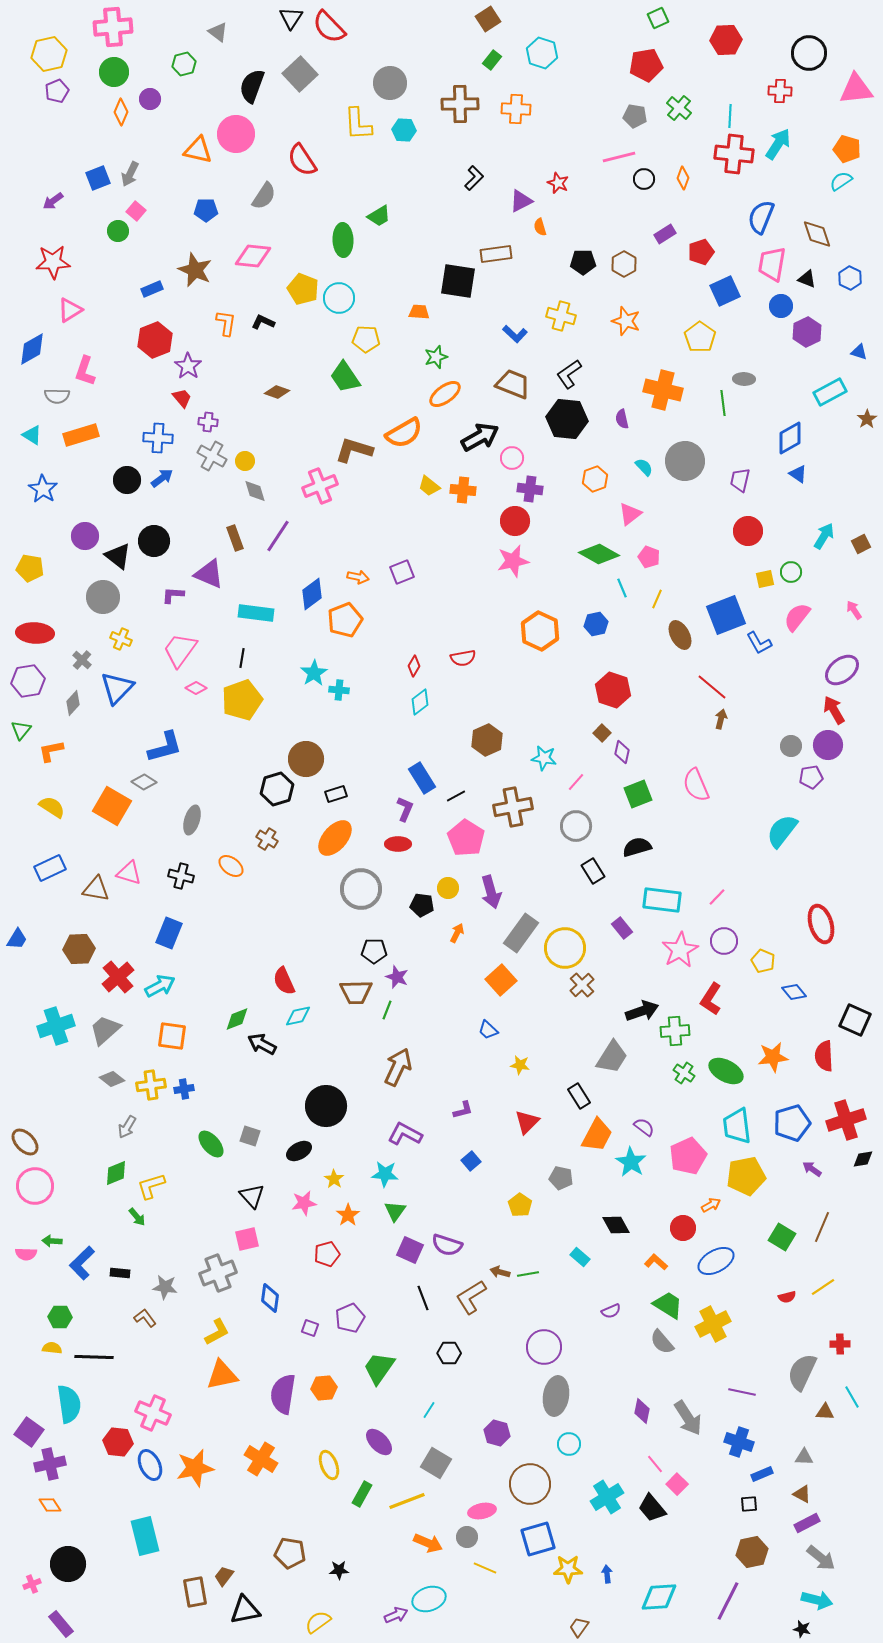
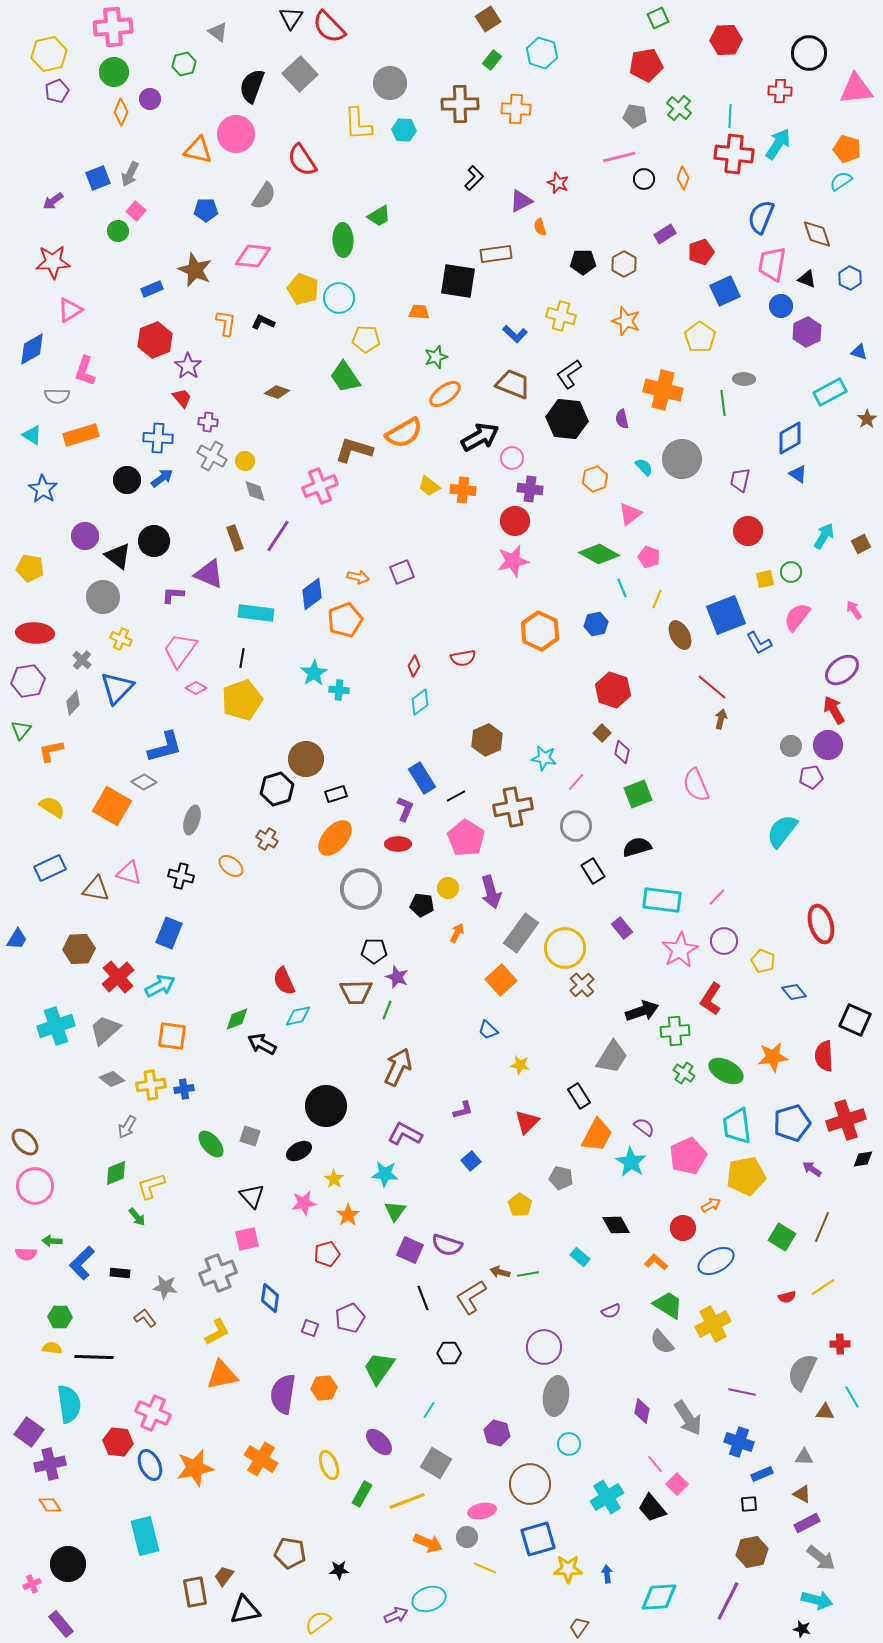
gray circle at (685, 461): moved 3 px left, 2 px up
